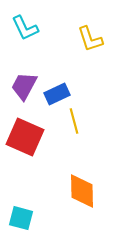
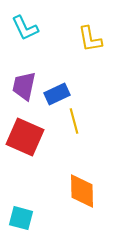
yellow L-shape: rotated 8 degrees clockwise
purple trapezoid: rotated 16 degrees counterclockwise
